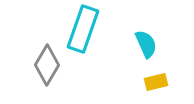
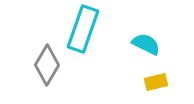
cyan semicircle: rotated 40 degrees counterclockwise
